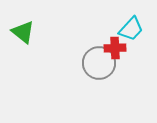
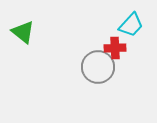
cyan trapezoid: moved 4 px up
gray circle: moved 1 px left, 4 px down
